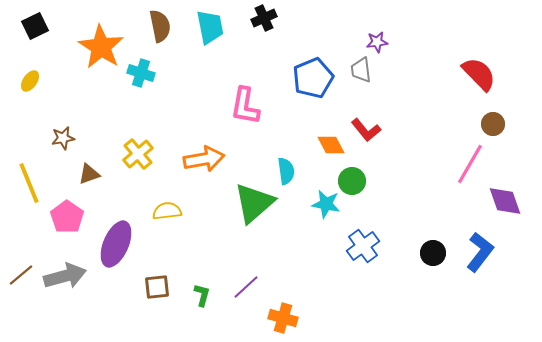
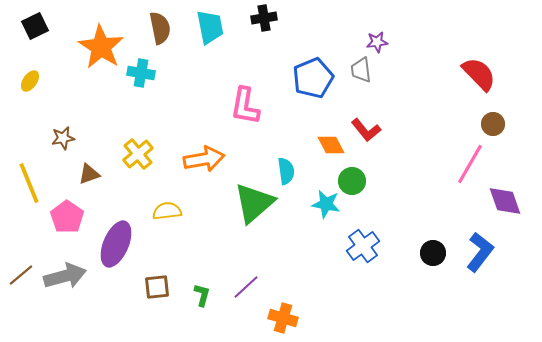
black cross: rotated 15 degrees clockwise
brown semicircle: moved 2 px down
cyan cross: rotated 8 degrees counterclockwise
